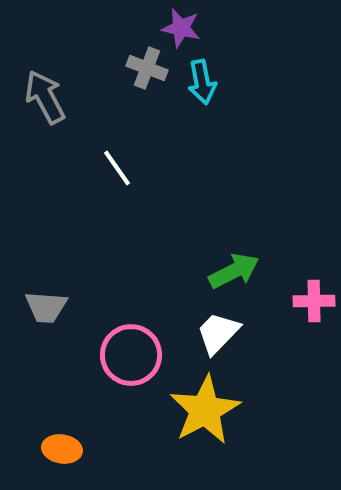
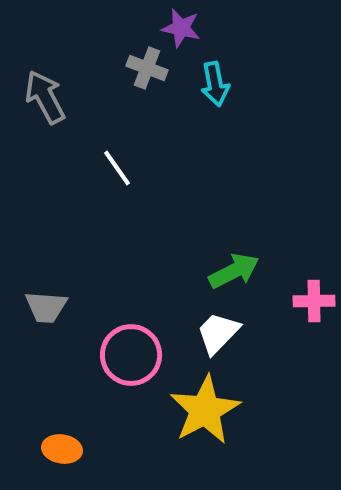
cyan arrow: moved 13 px right, 2 px down
